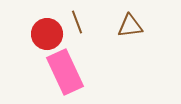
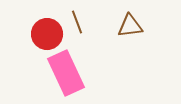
pink rectangle: moved 1 px right, 1 px down
